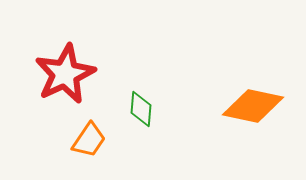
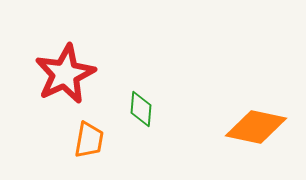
orange diamond: moved 3 px right, 21 px down
orange trapezoid: rotated 24 degrees counterclockwise
